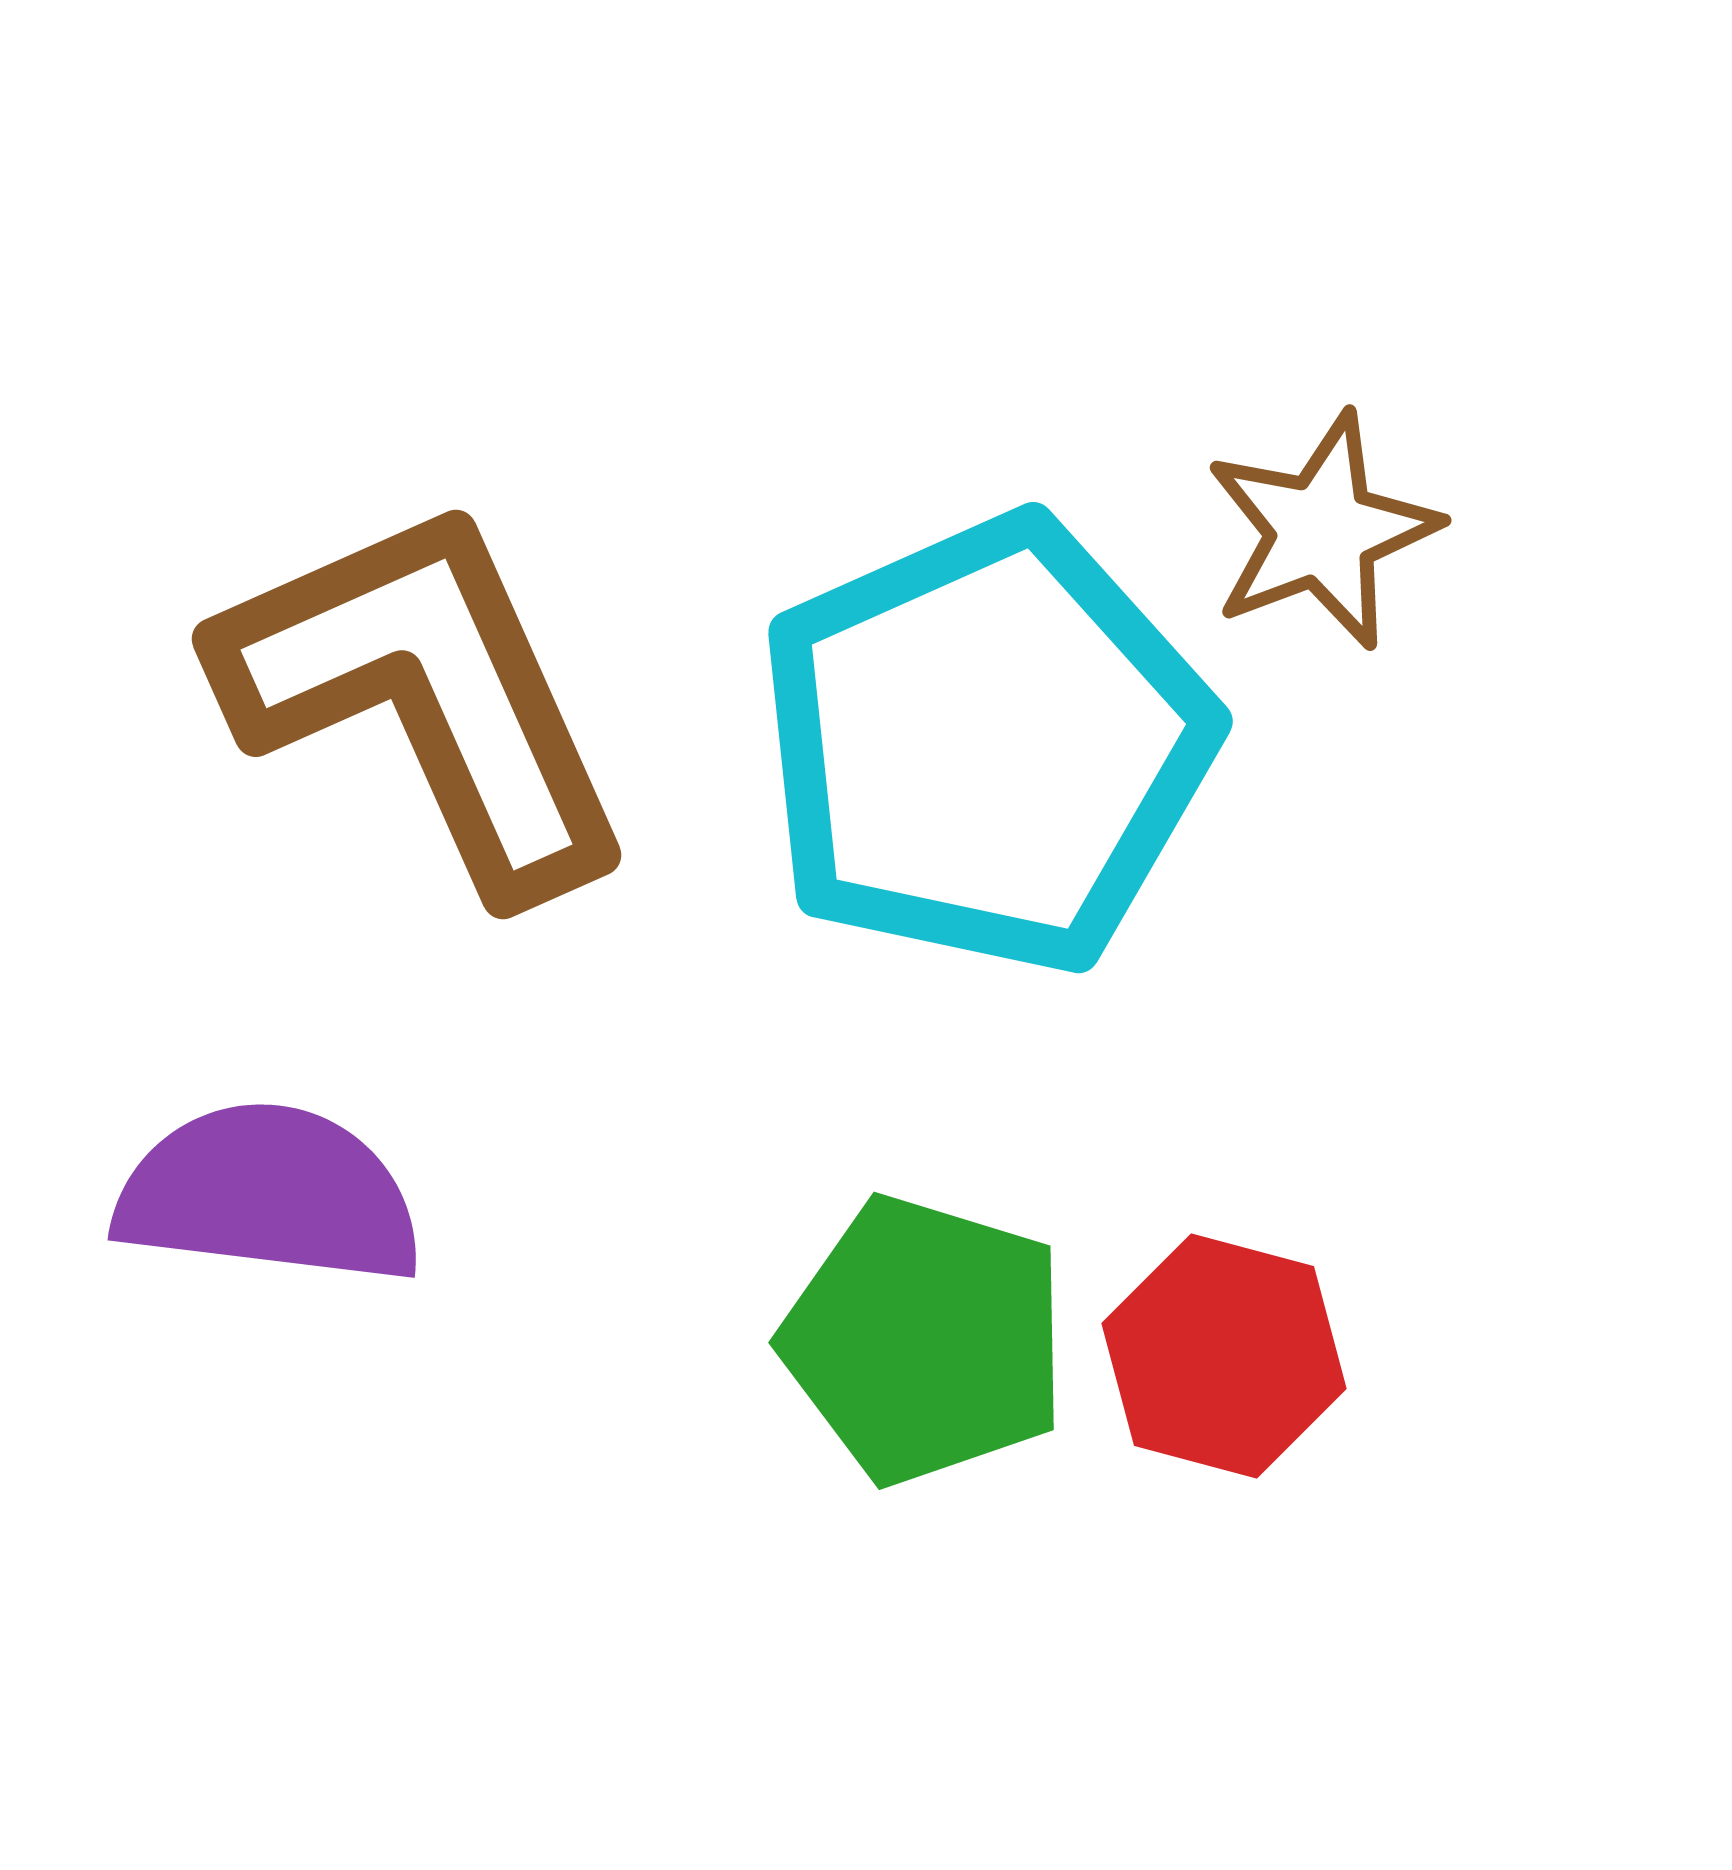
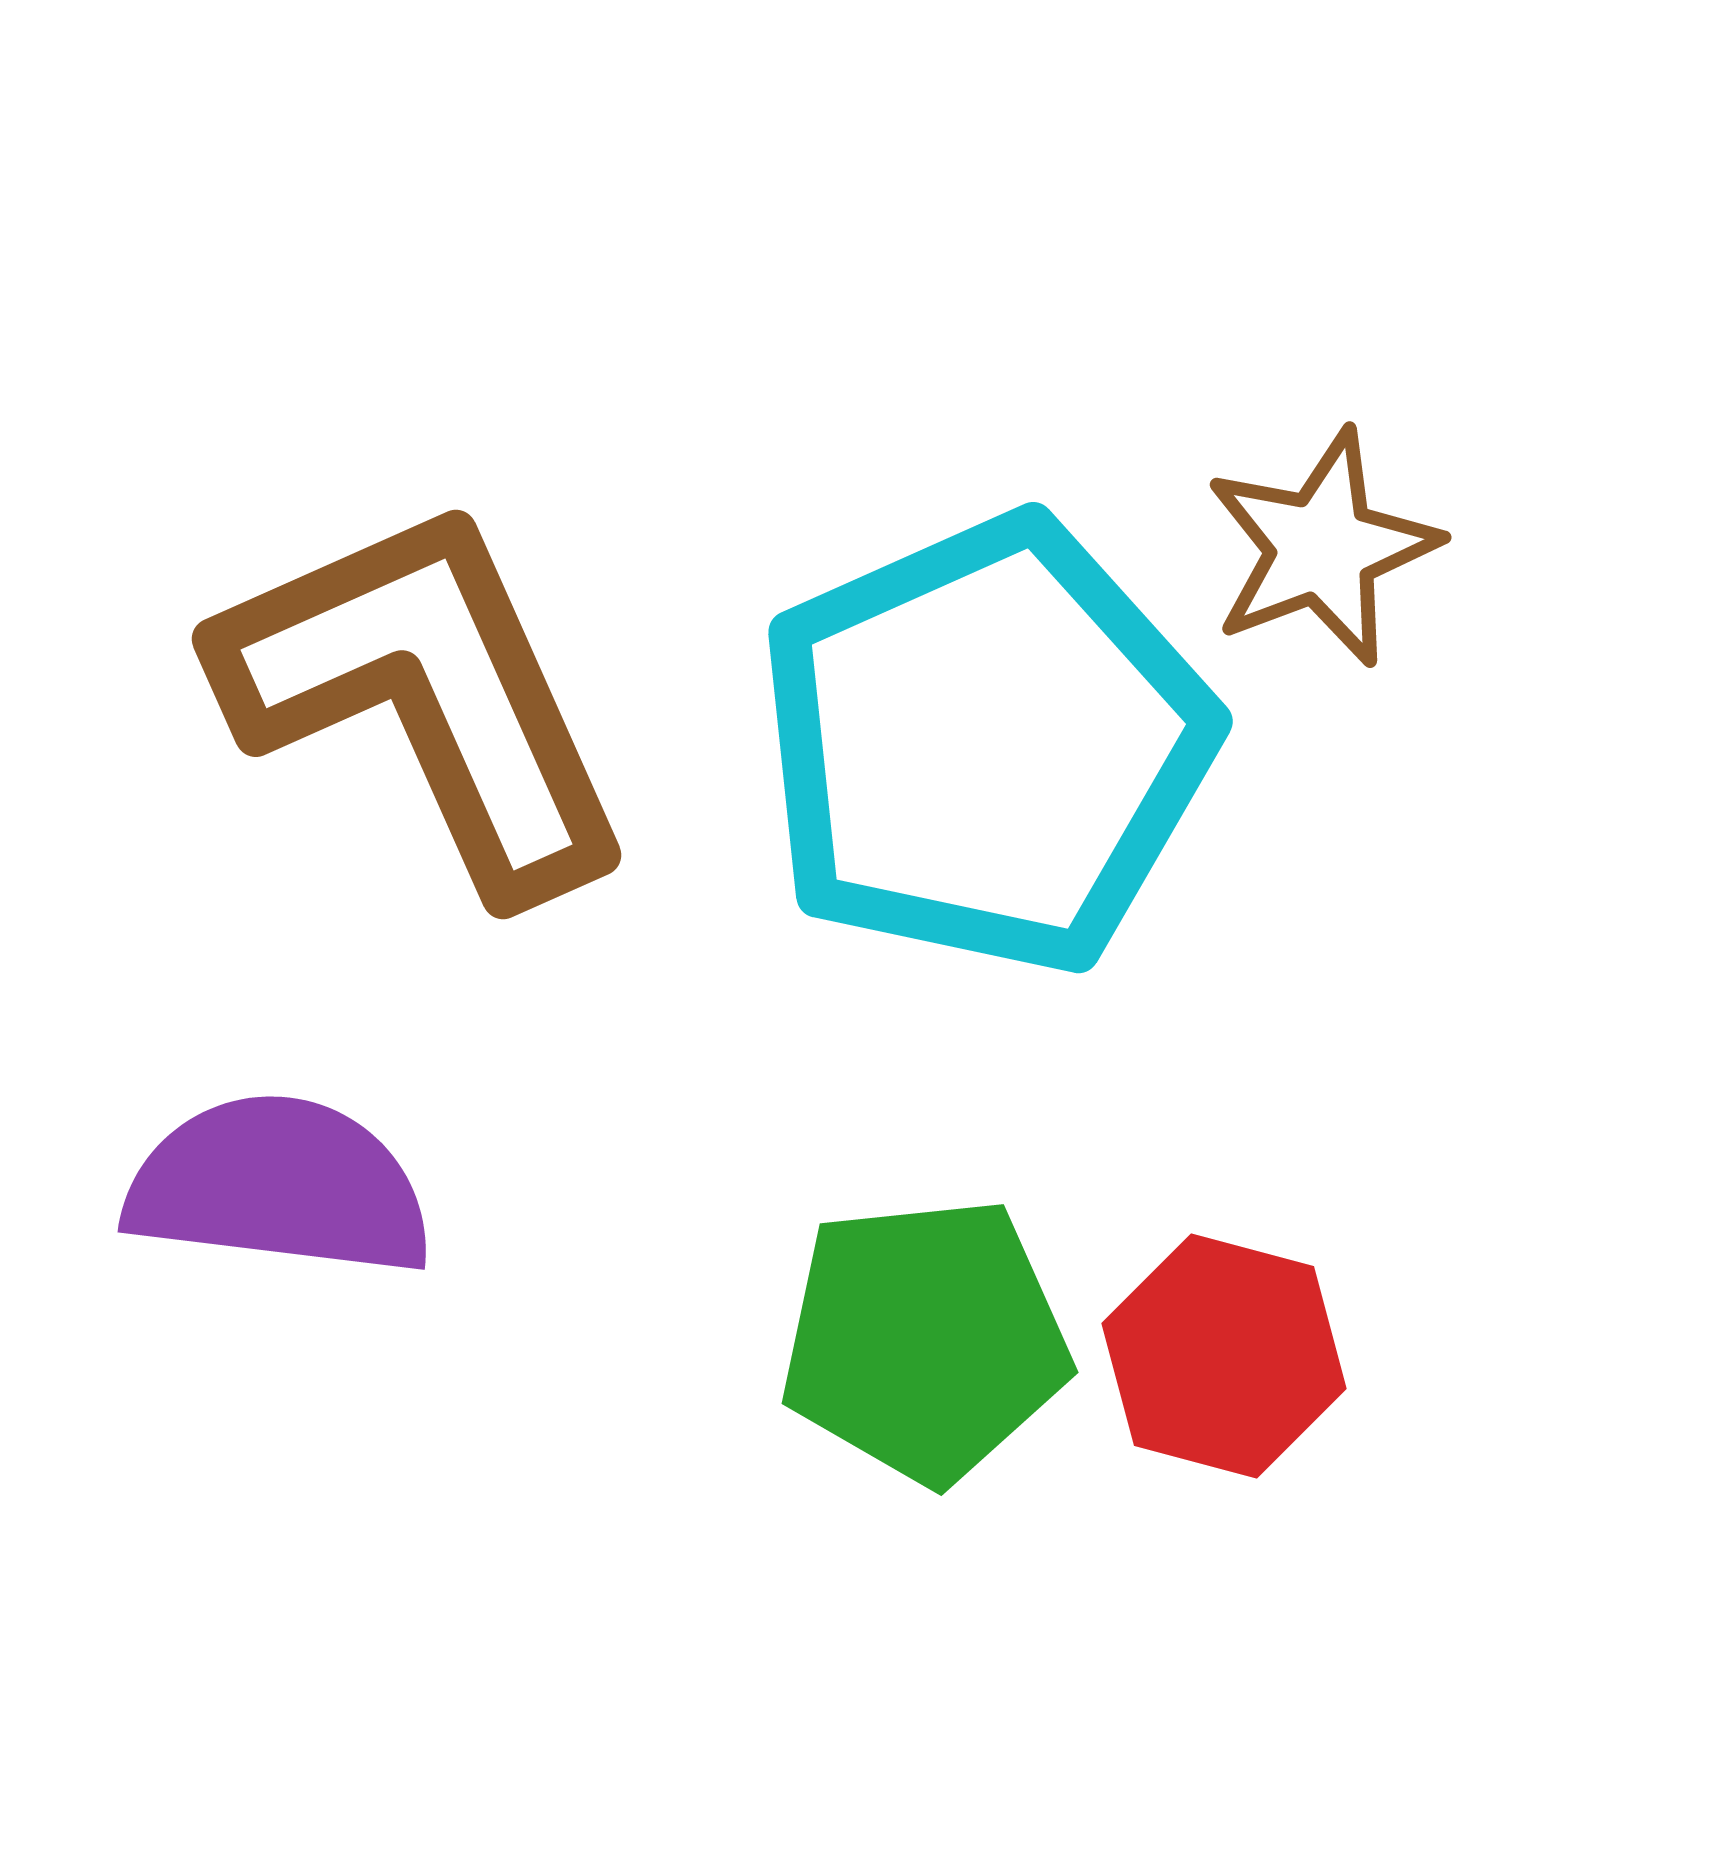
brown star: moved 17 px down
purple semicircle: moved 10 px right, 8 px up
green pentagon: rotated 23 degrees counterclockwise
